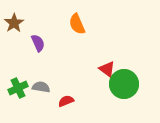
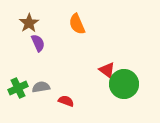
brown star: moved 15 px right
red triangle: moved 1 px down
gray semicircle: rotated 18 degrees counterclockwise
red semicircle: rotated 42 degrees clockwise
